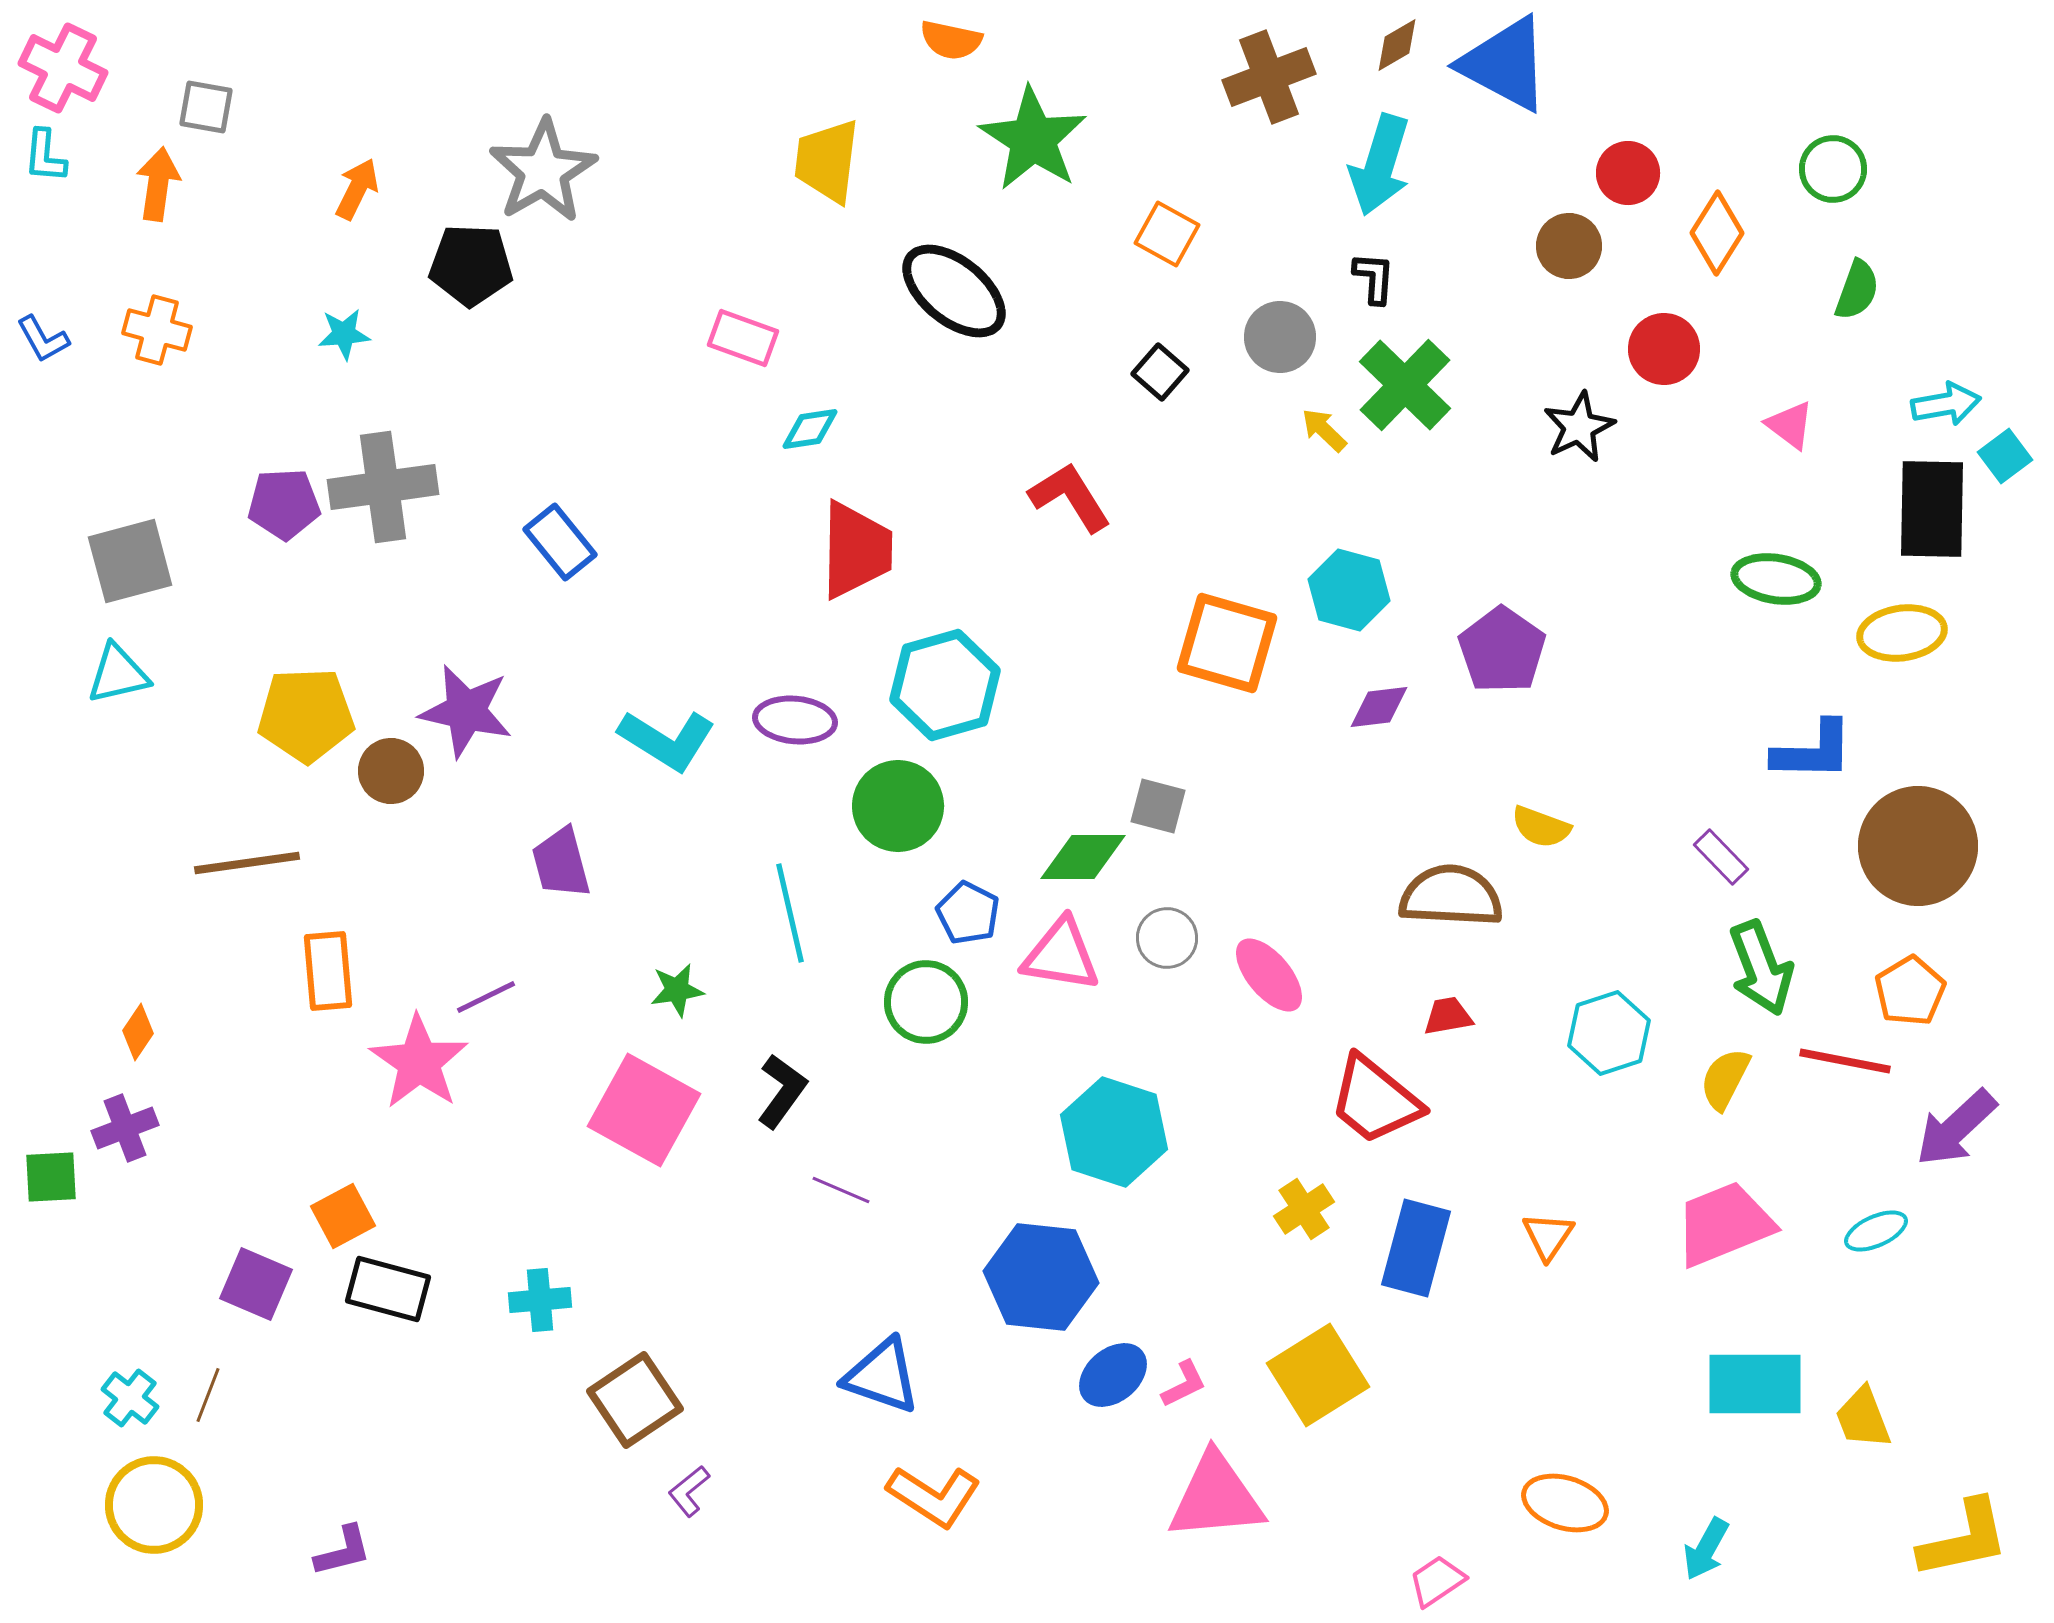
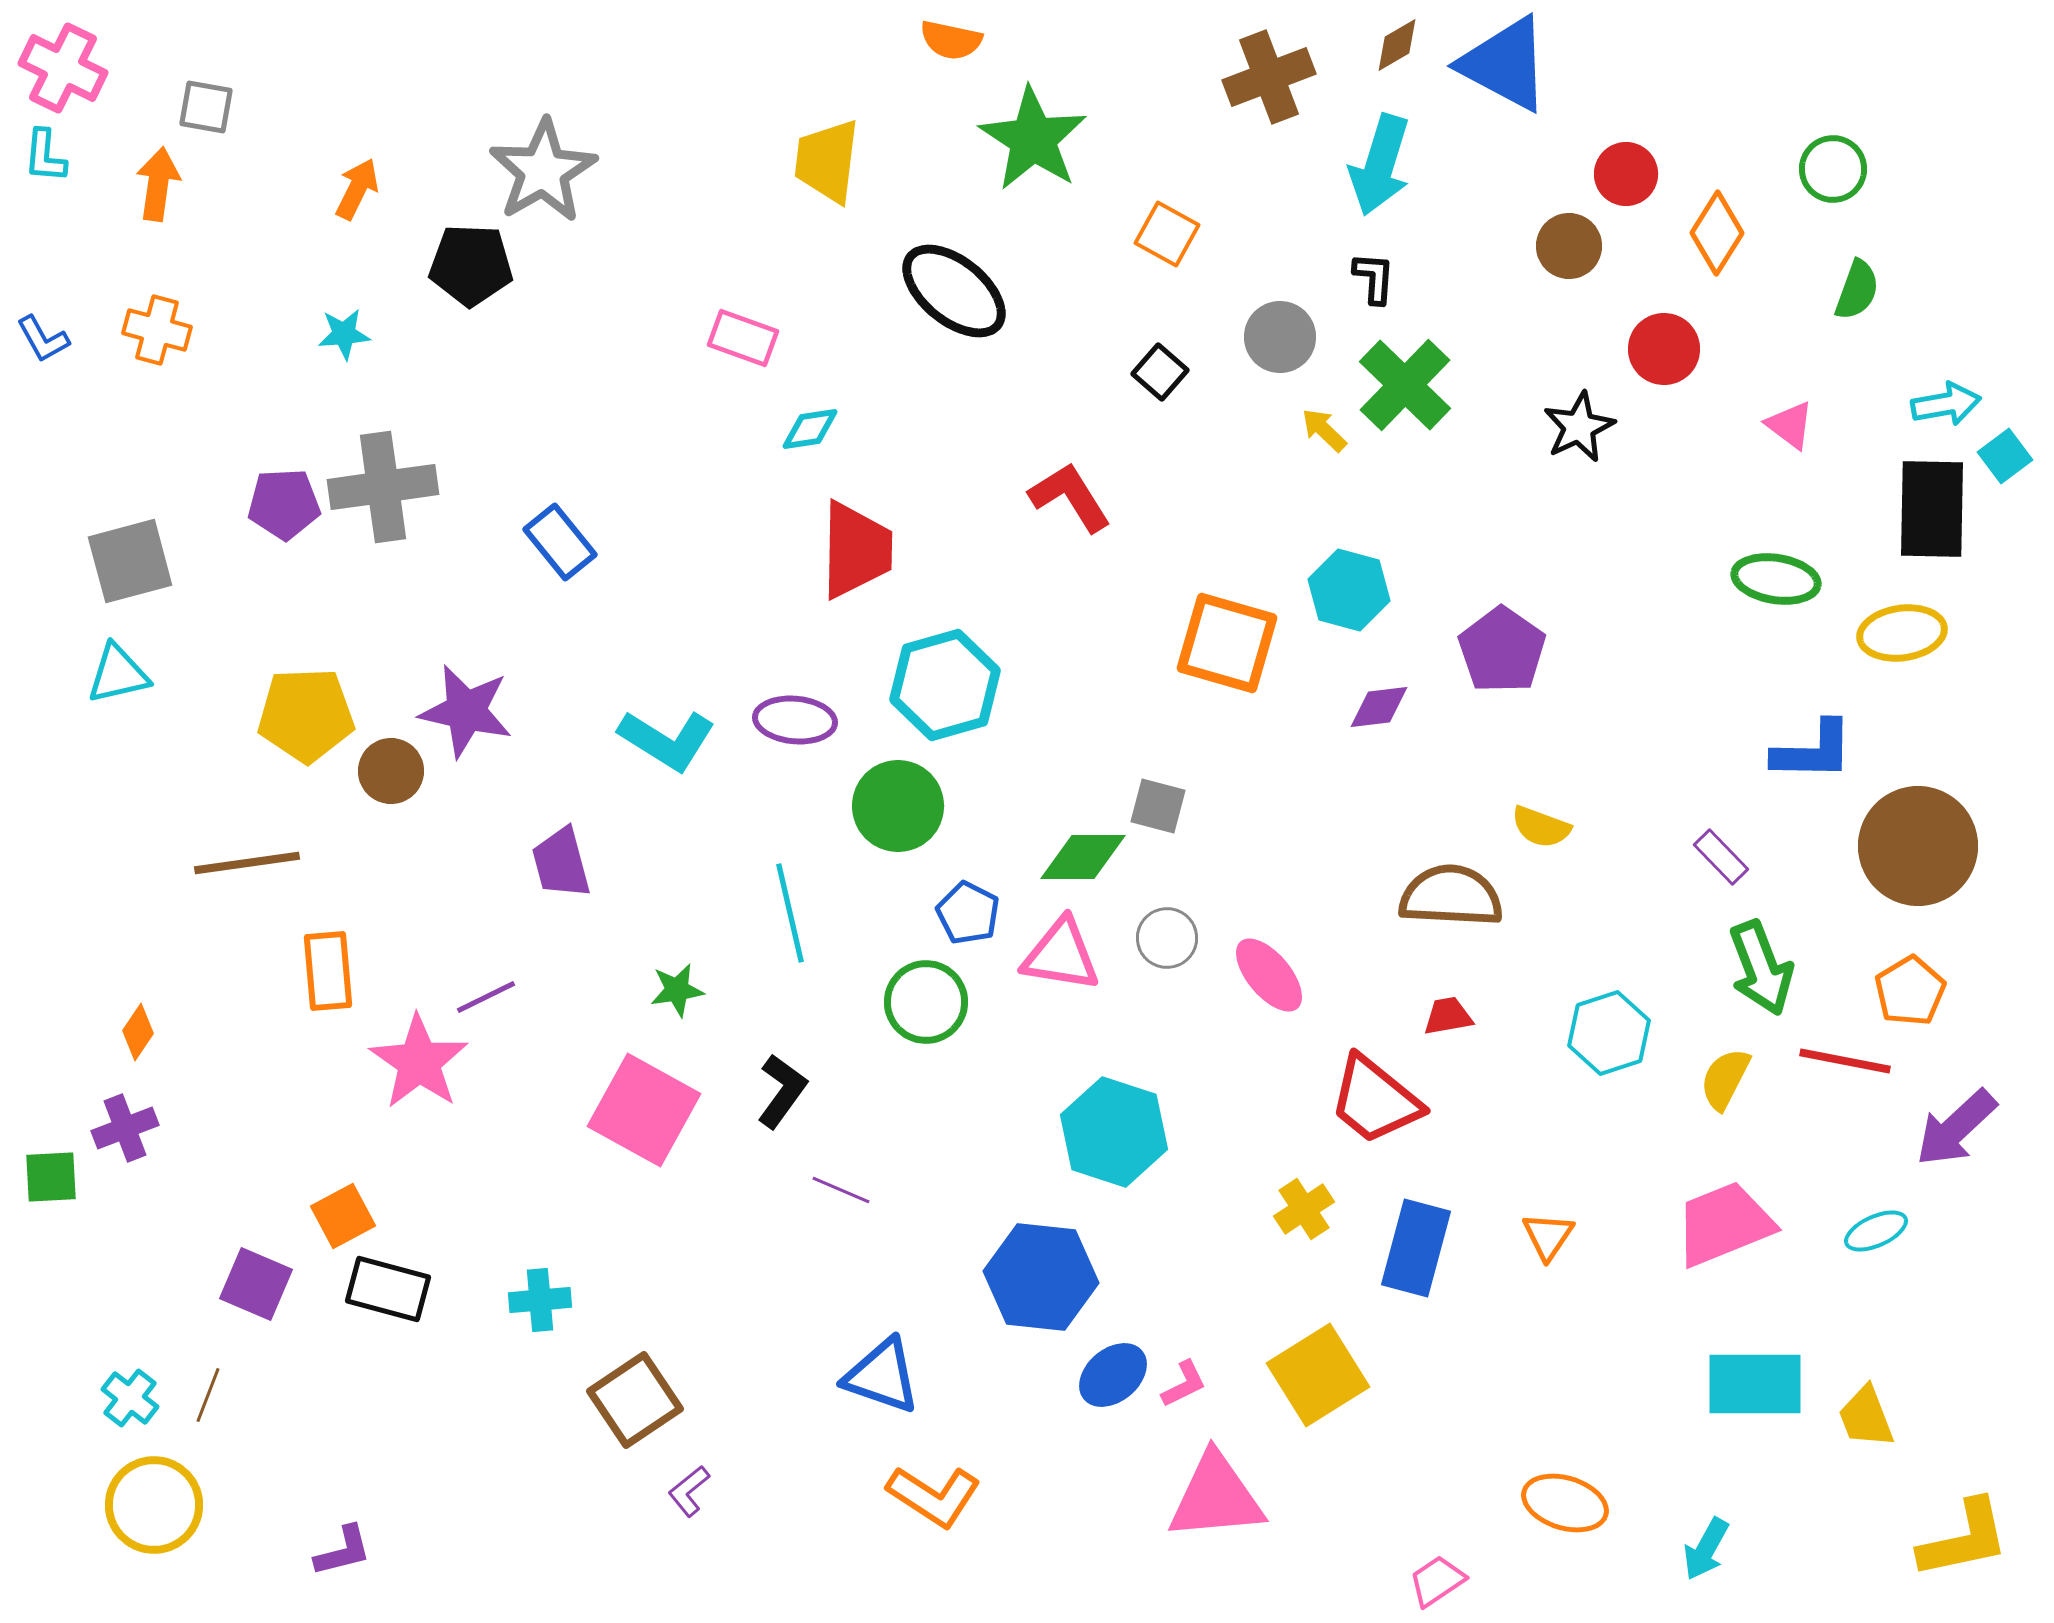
red circle at (1628, 173): moved 2 px left, 1 px down
yellow trapezoid at (1863, 1418): moved 3 px right, 1 px up
